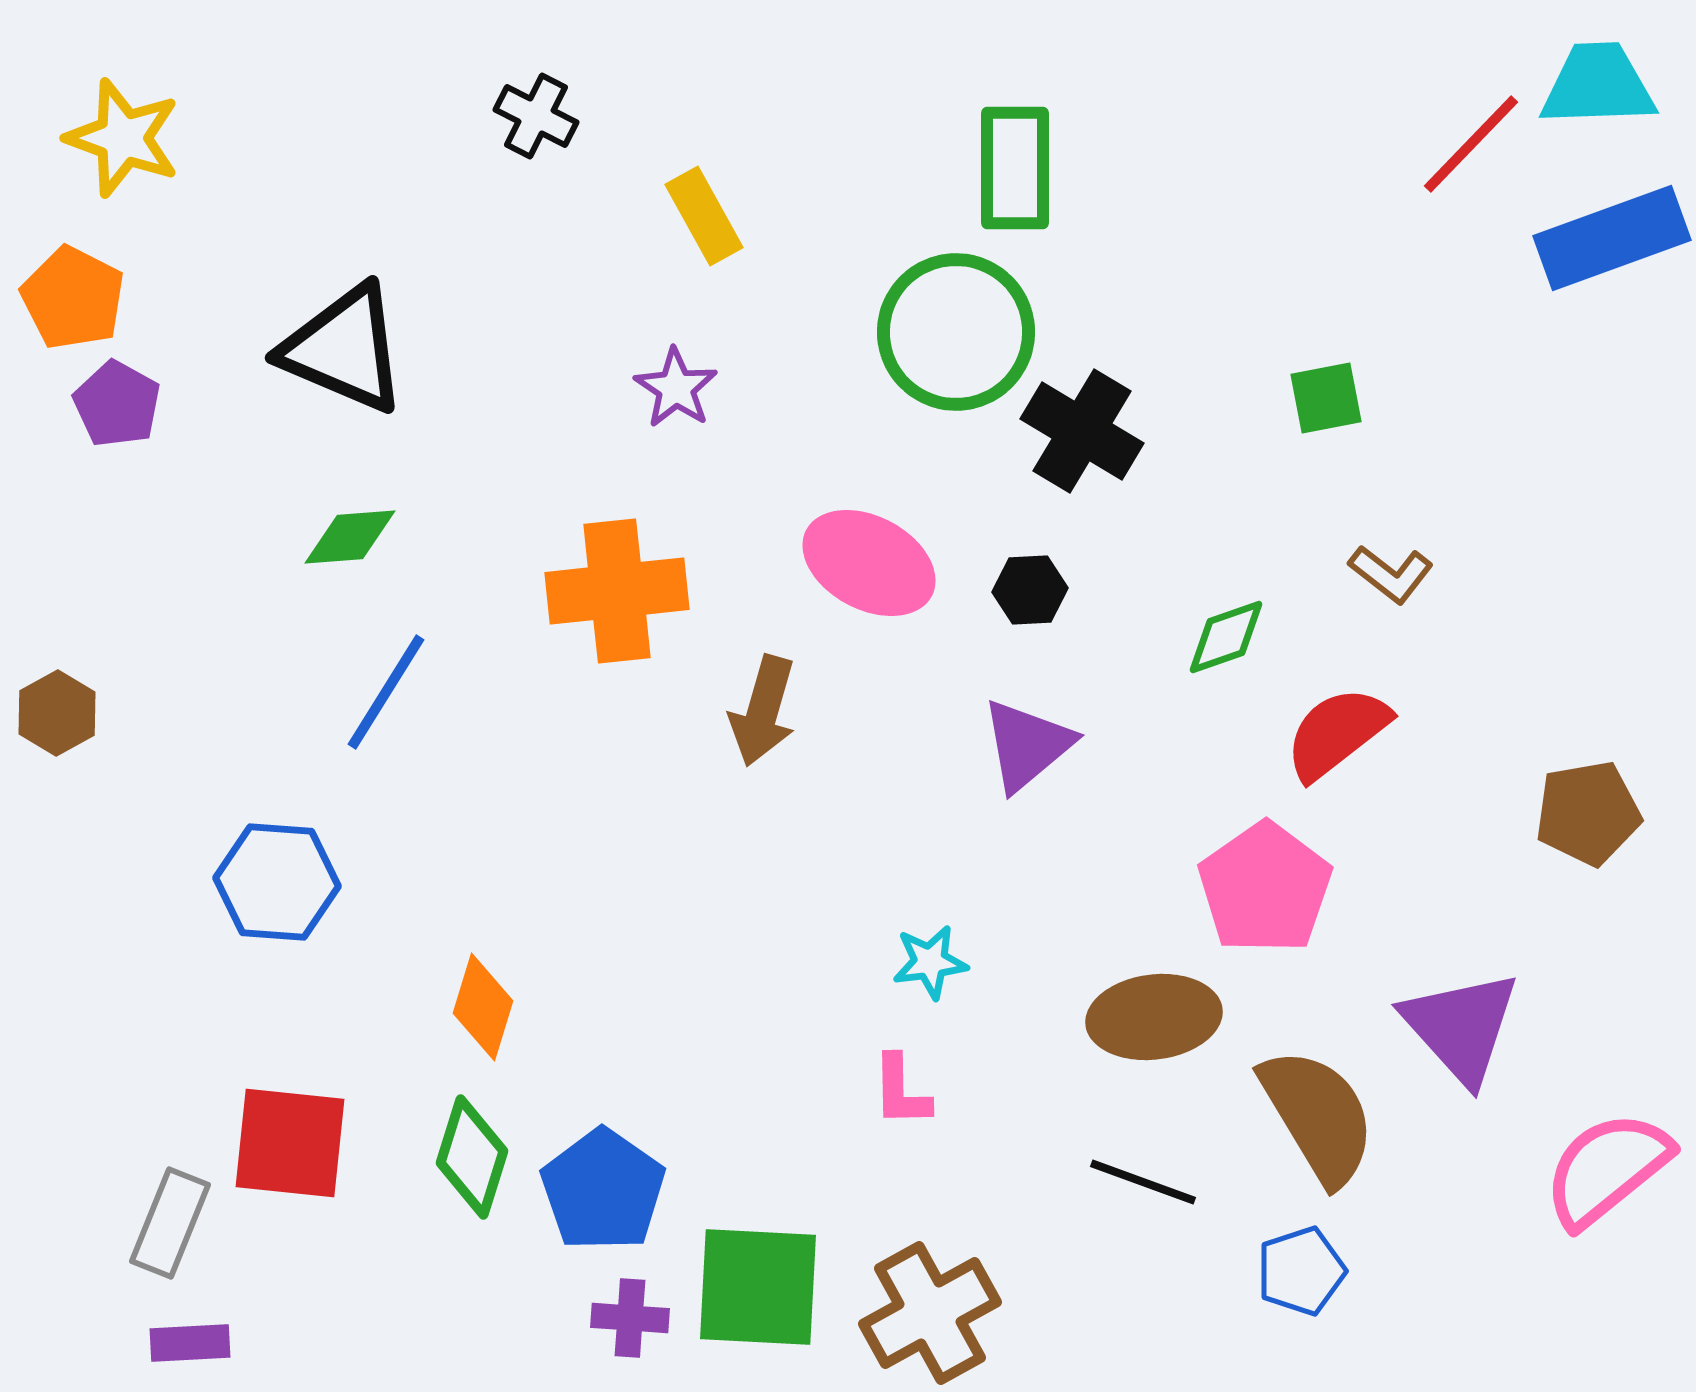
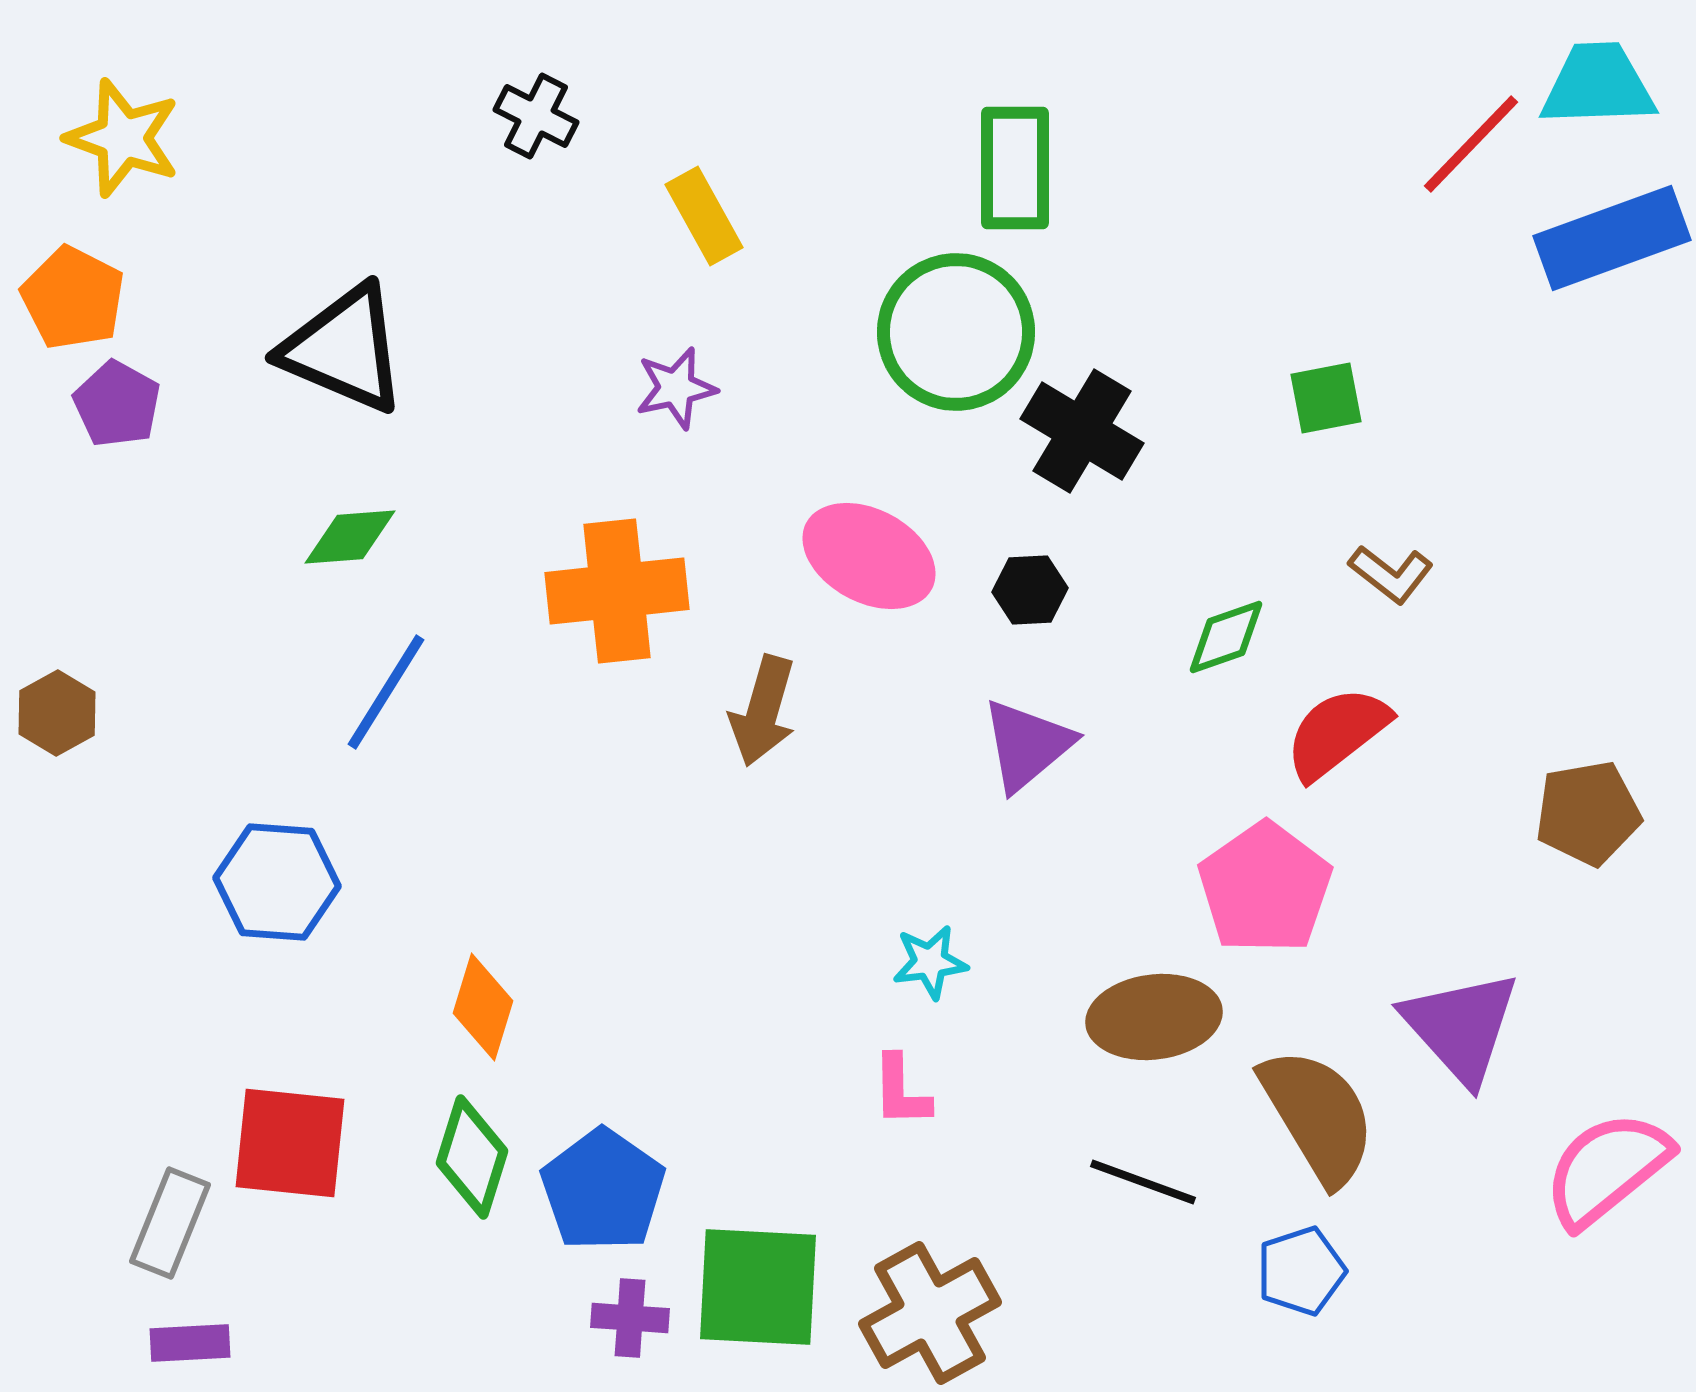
purple star at (676, 388): rotated 26 degrees clockwise
pink ellipse at (869, 563): moved 7 px up
